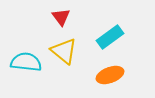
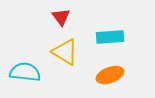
cyan rectangle: rotated 32 degrees clockwise
yellow triangle: moved 1 px right, 1 px down; rotated 8 degrees counterclockwise
cyan semicircle: moved 1 px left, 10 px down
